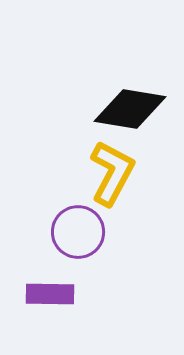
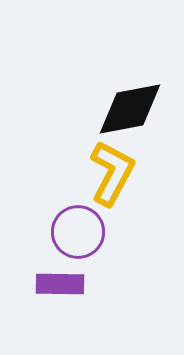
black diamond: rotated 20 degrees counterclockwise
purple rectangle: moved 10 px right, 10 px up
